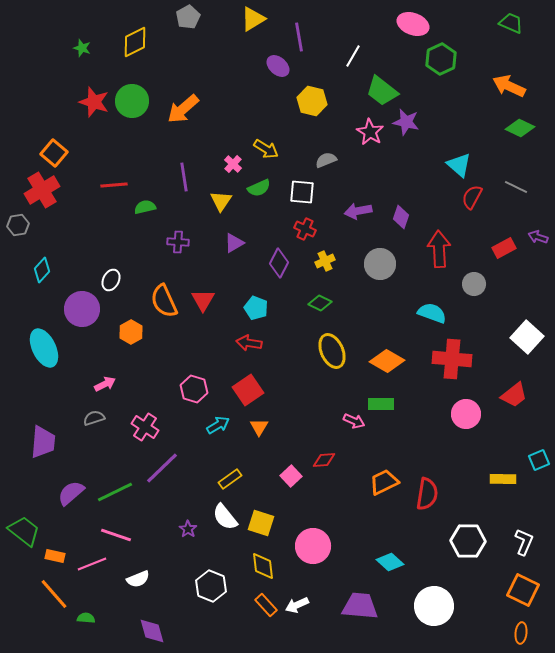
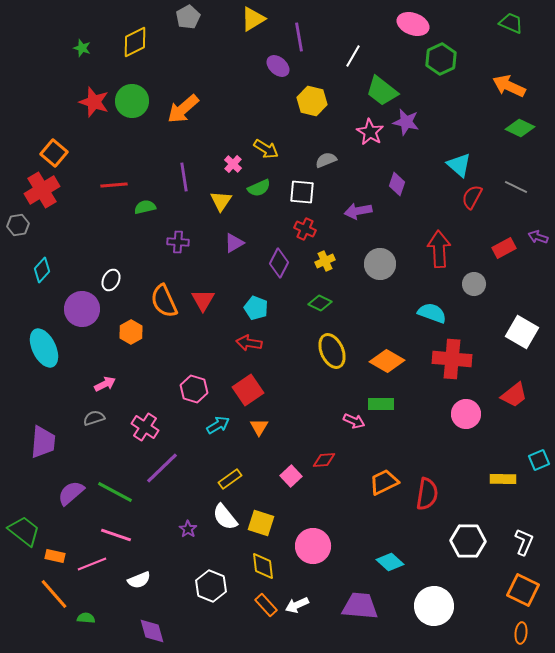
purple diamond at (401, 217): moved 4 px left, 33 px up
white square at (527, 337): moved 5 px left, 5 px up; rotated 12 degrees counterclockwise
green line at (115, 492): rotated 54 degrees clockwise
white semicircle at (138, 579): moved 1 px right, 1 px down
